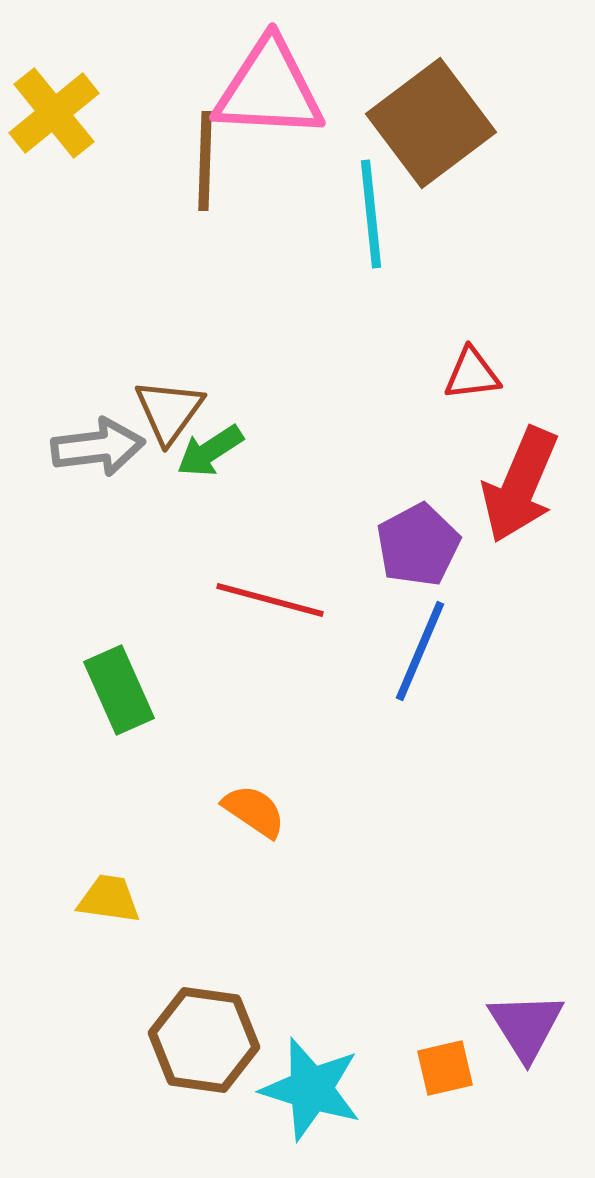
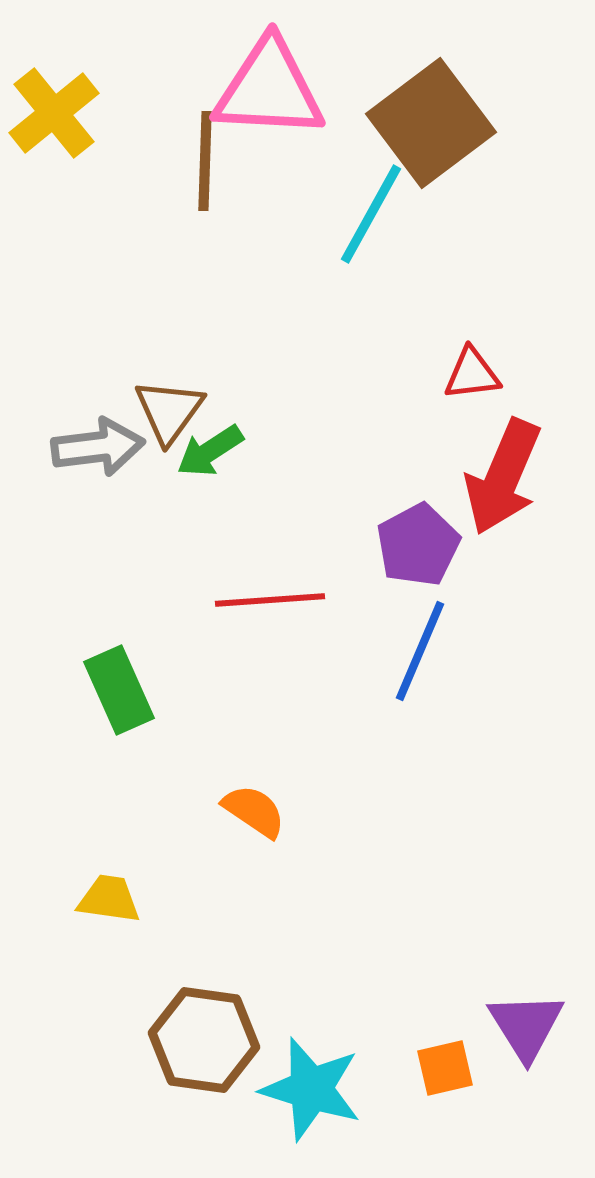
cyan line: rotated 35 degrees clockwise
red arrow: moved 17 px left, 8 px up
red line: rotated 19 degrees counterclockwise
